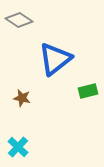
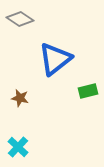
gray diamond: moved 1 px right, 1 px up
brown star: moved 2 px left
